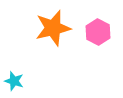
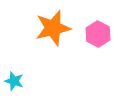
pink hexagon: moved 2 px down
